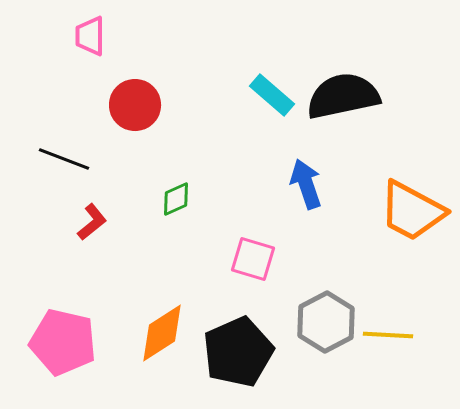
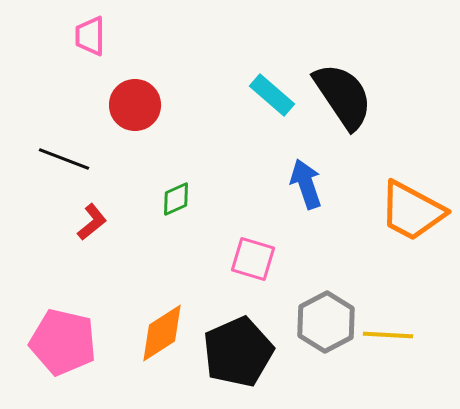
black semicircle: rotated 68 degrees clockwise
